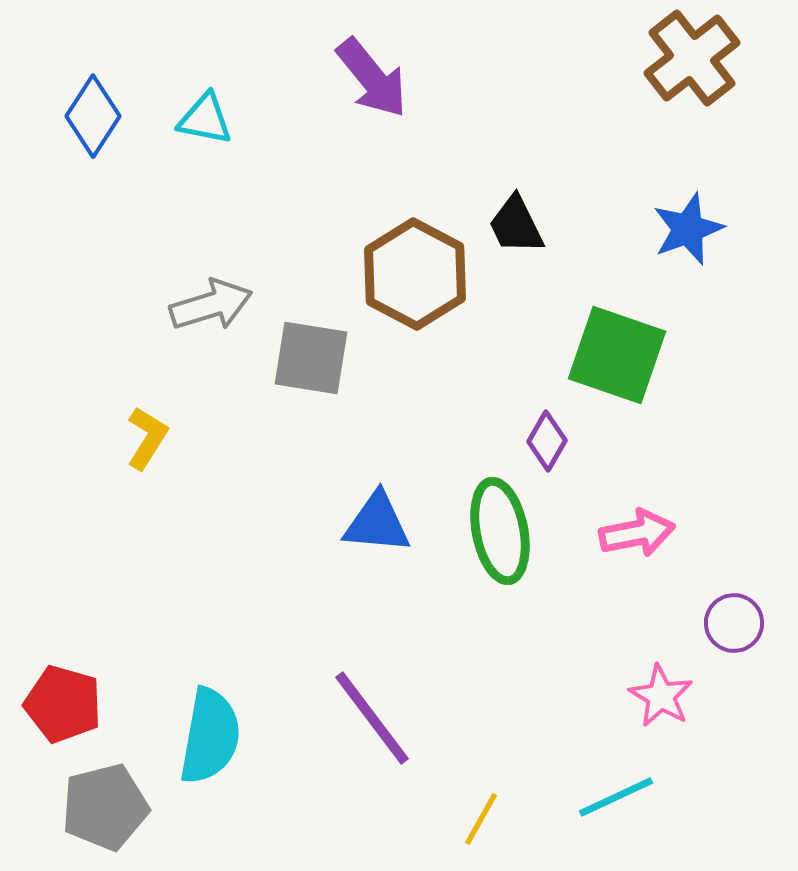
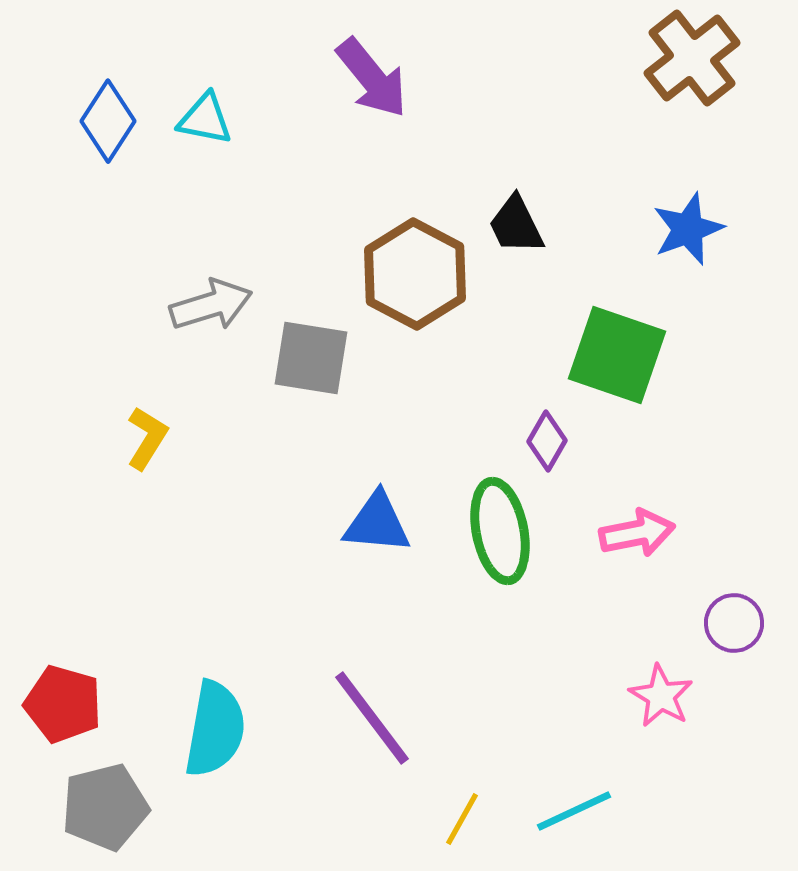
blue diamond: moved 15 px right, 5 px down
cyan semicircle: moved 5 px right, 7 px up
cyan line: moved 42 px left, 14 px down
yellow line: moved 19 px left
